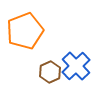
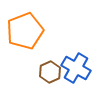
blue cross: moved 2 px down; rotated 16 degrees counterclockwise
